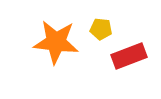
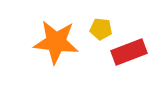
red rectangle: moved 4 px up
